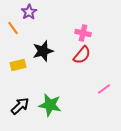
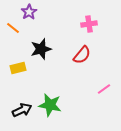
orange line: rotated 16 degrees counterclockwise
pink cross: moved 6 px right, 9 px up; rotated 21 degrees counterclockwise
black star: moved 2 px left, 2 px up
yellow rectangle: moved 3 px down
black arrow: moved 2 px right, 4 px down; rotated 18 degrees clockwise
